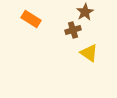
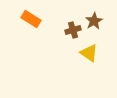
brown star: moved 9 px right, 9 px down
